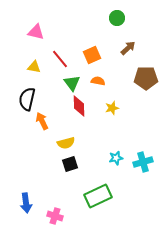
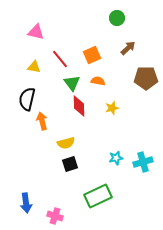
orange arrow: rotated 12 degrees clockwise
